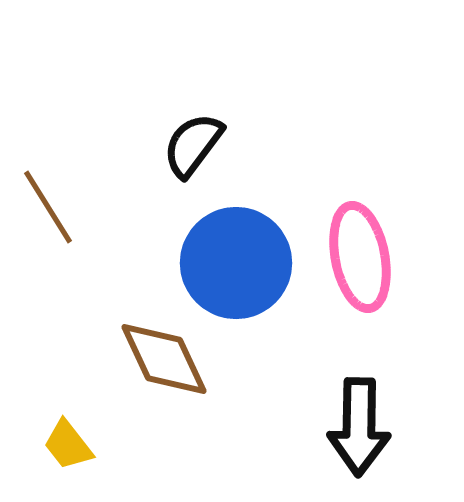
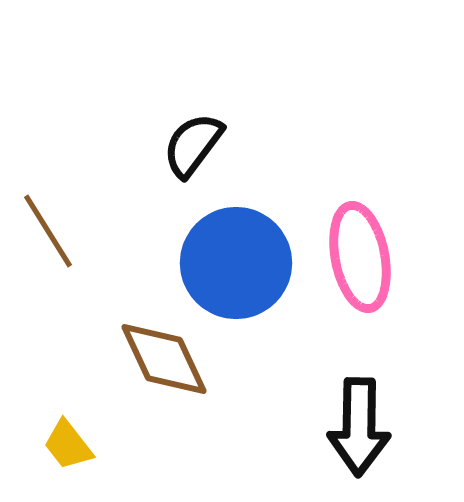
brown line: moved 24 px down
